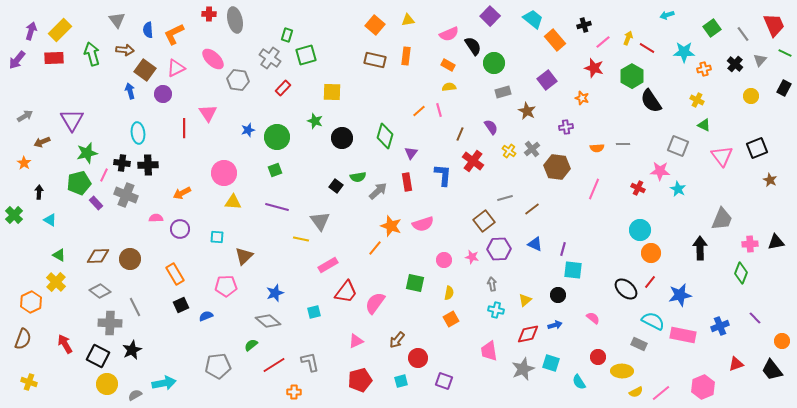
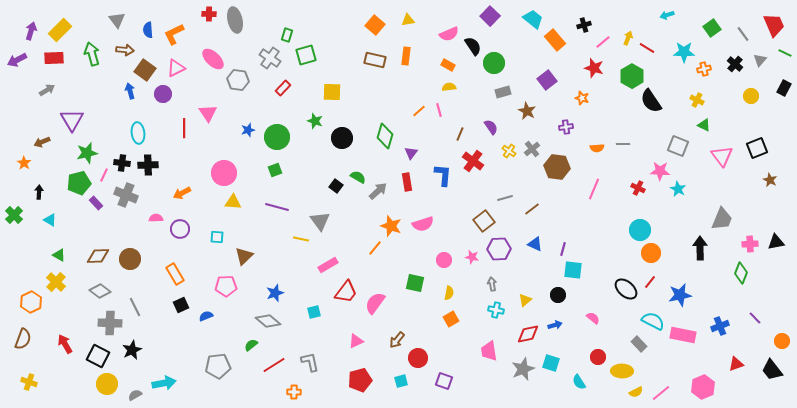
purple arrow at (17, 60): rotated 24 degrees clockwise
gray arrow at (25, 116): moved 22 px right, 26 px up
green semicircle at (358, 177): rotated 140 degrees counterclockwise
gray rectangle at (639, 344): rotated 21 degrees clockwise
